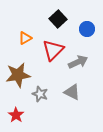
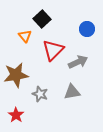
black square: moved 16 px left
orange triangle: moved 2 px up; rotated 40 degrees counterclockwise
brown star: moved 2 px left
gray triangle: rotated 36 degrees counterclockwise
